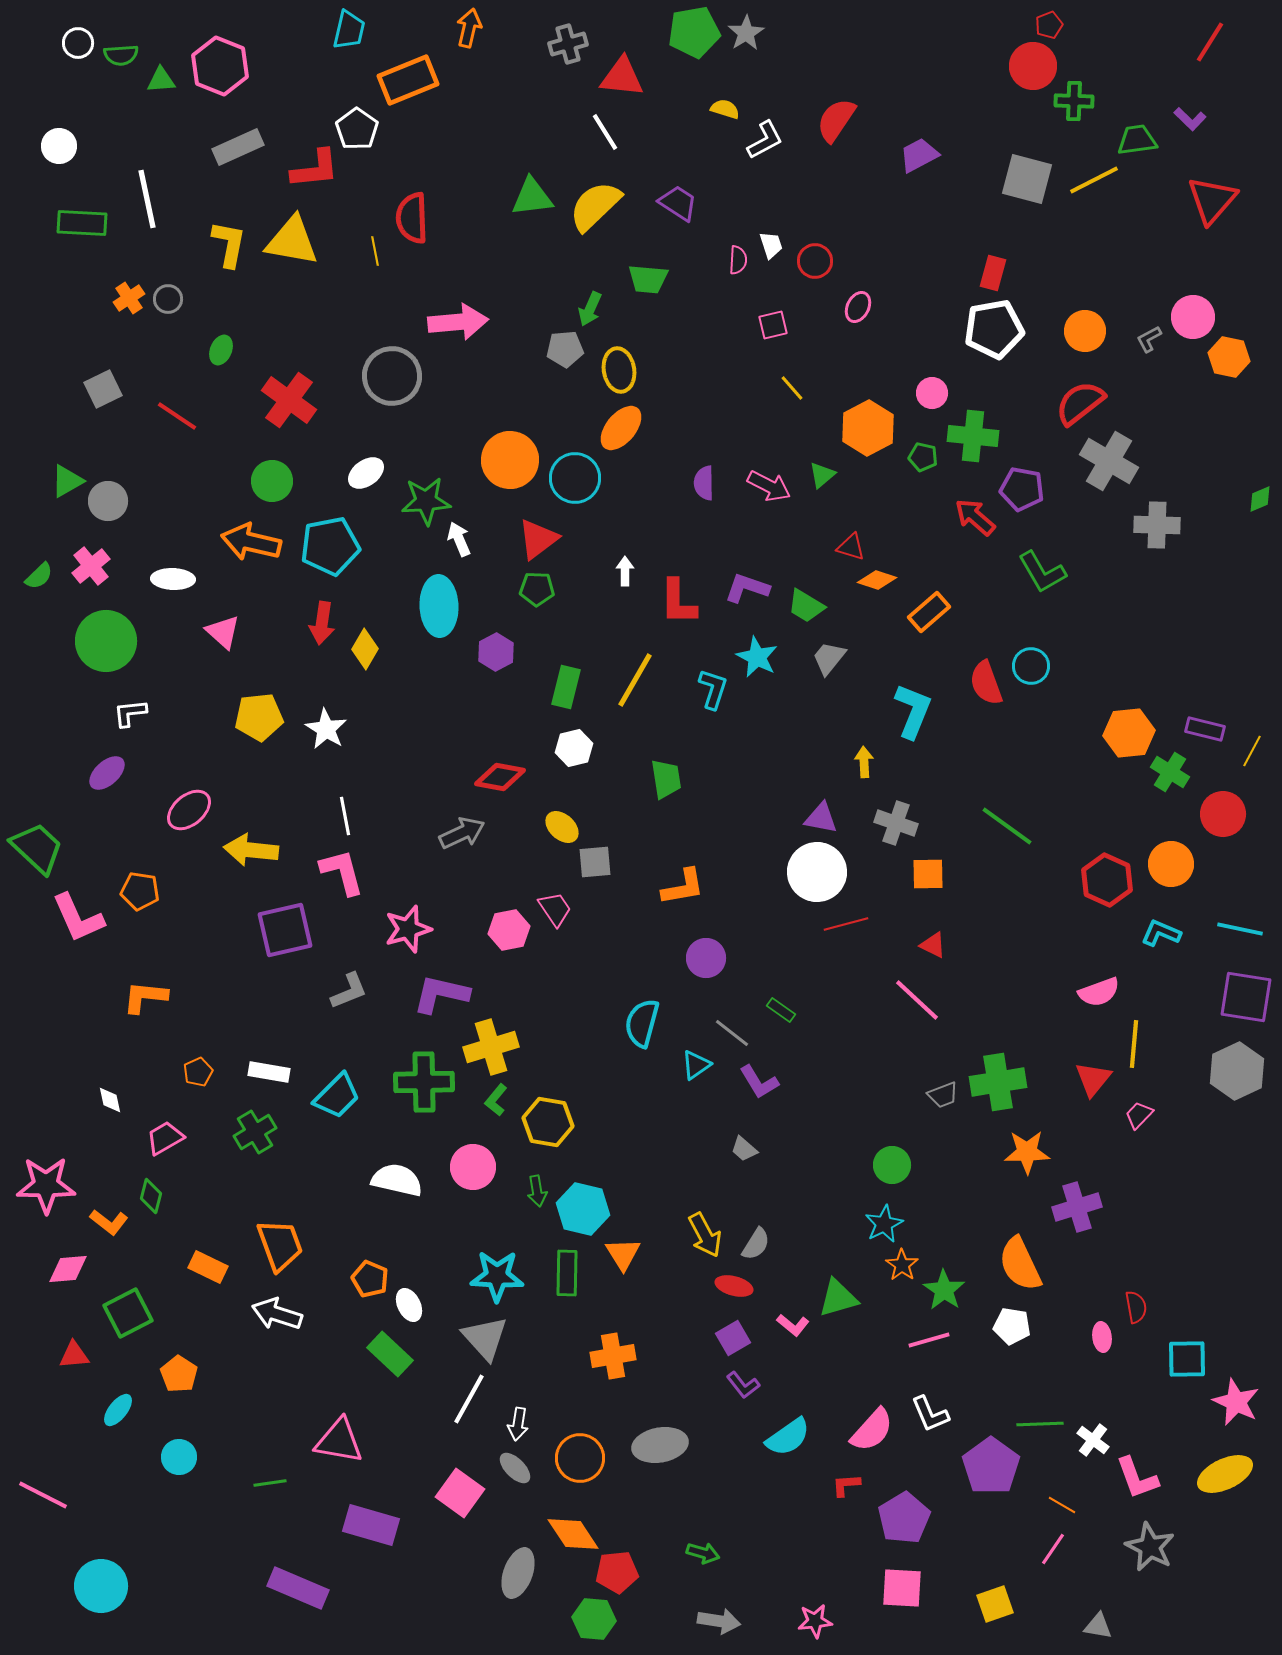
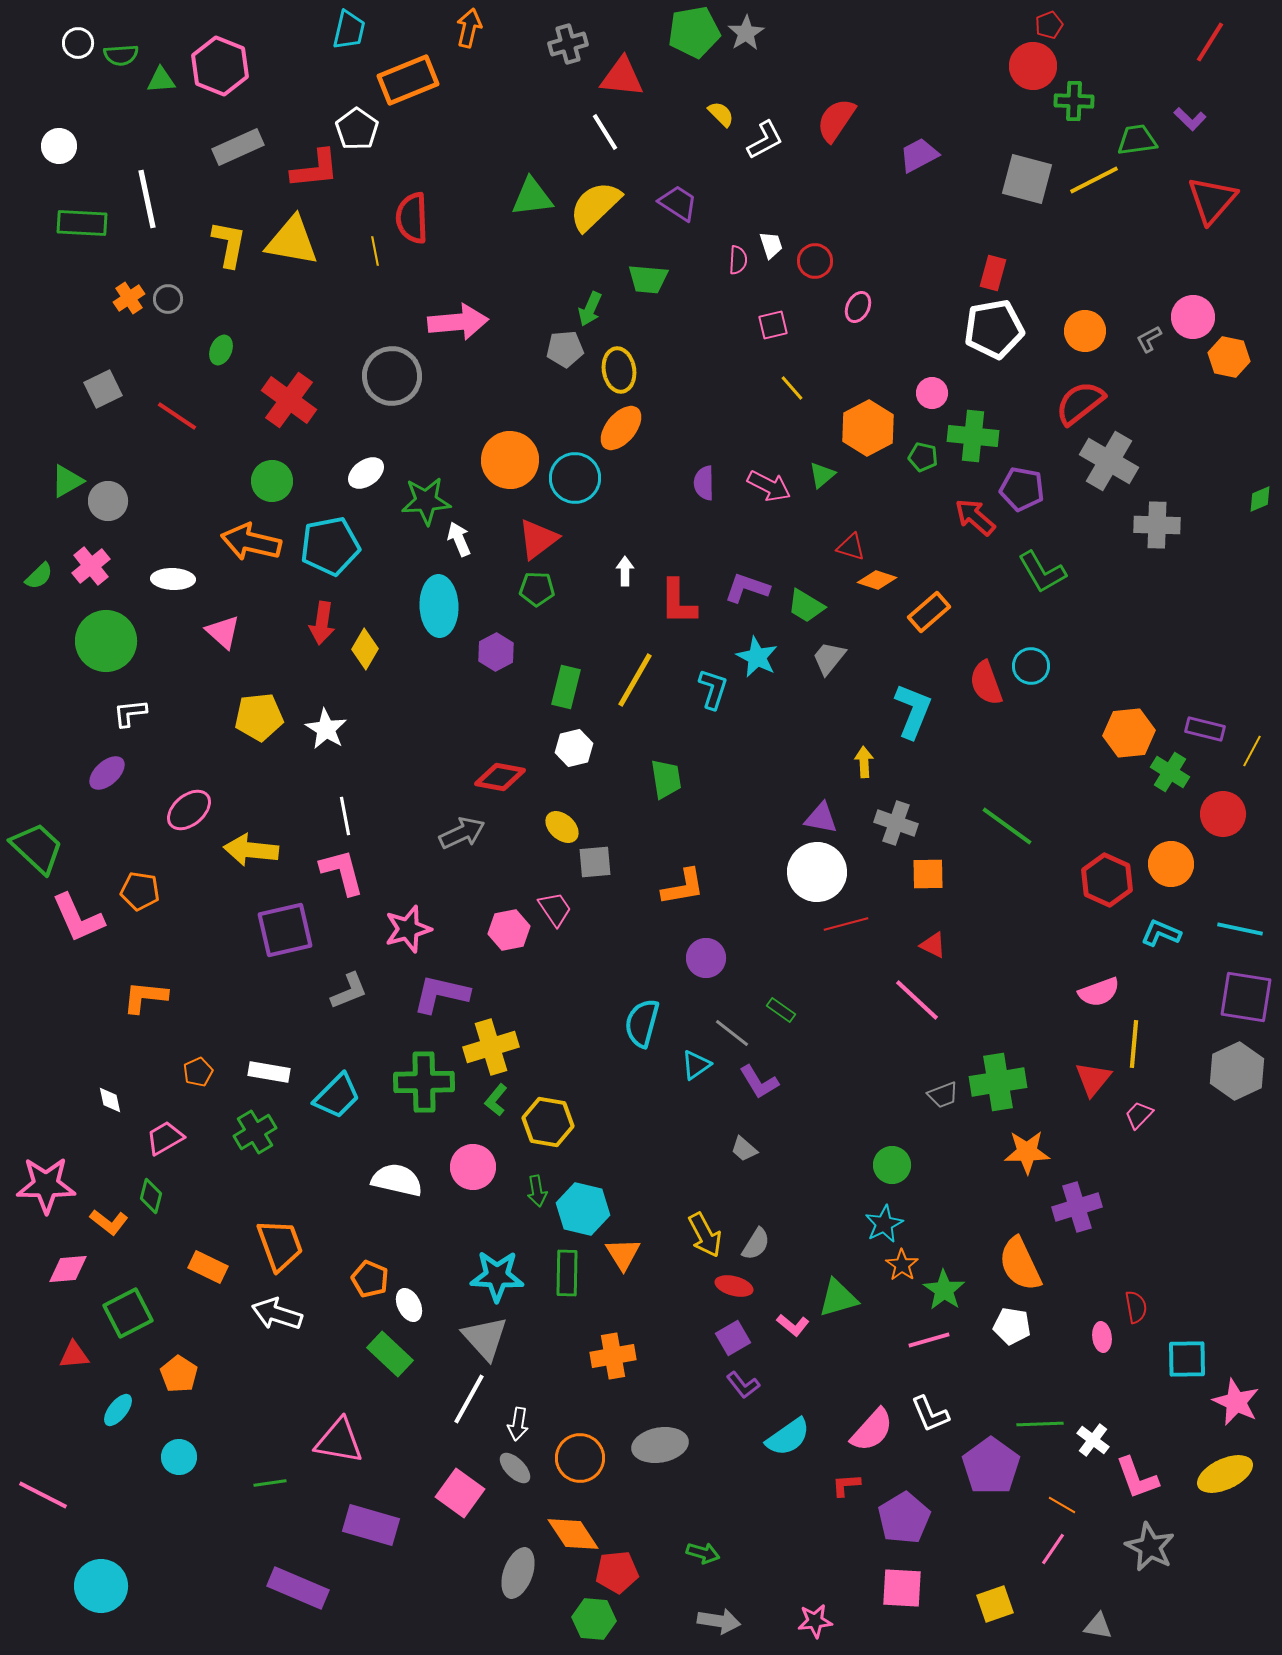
yellow semicircle at (725, 109): moved 4 px left, 5 px down; rotated 28 degrees clockwise
